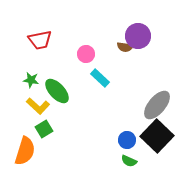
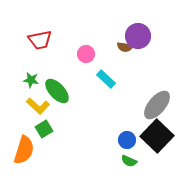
cyan rectangle: moved 6 px right, 1 px down
orange semicircle: moved 1 px left, 1 px up
